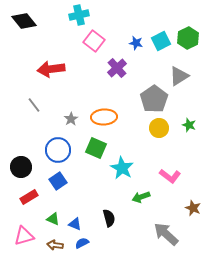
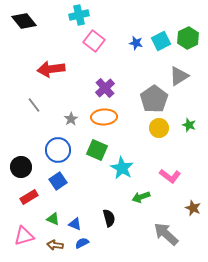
purple cross: moved 12 px left, 20 px down
green square: moved 1 px right, 2 px down
